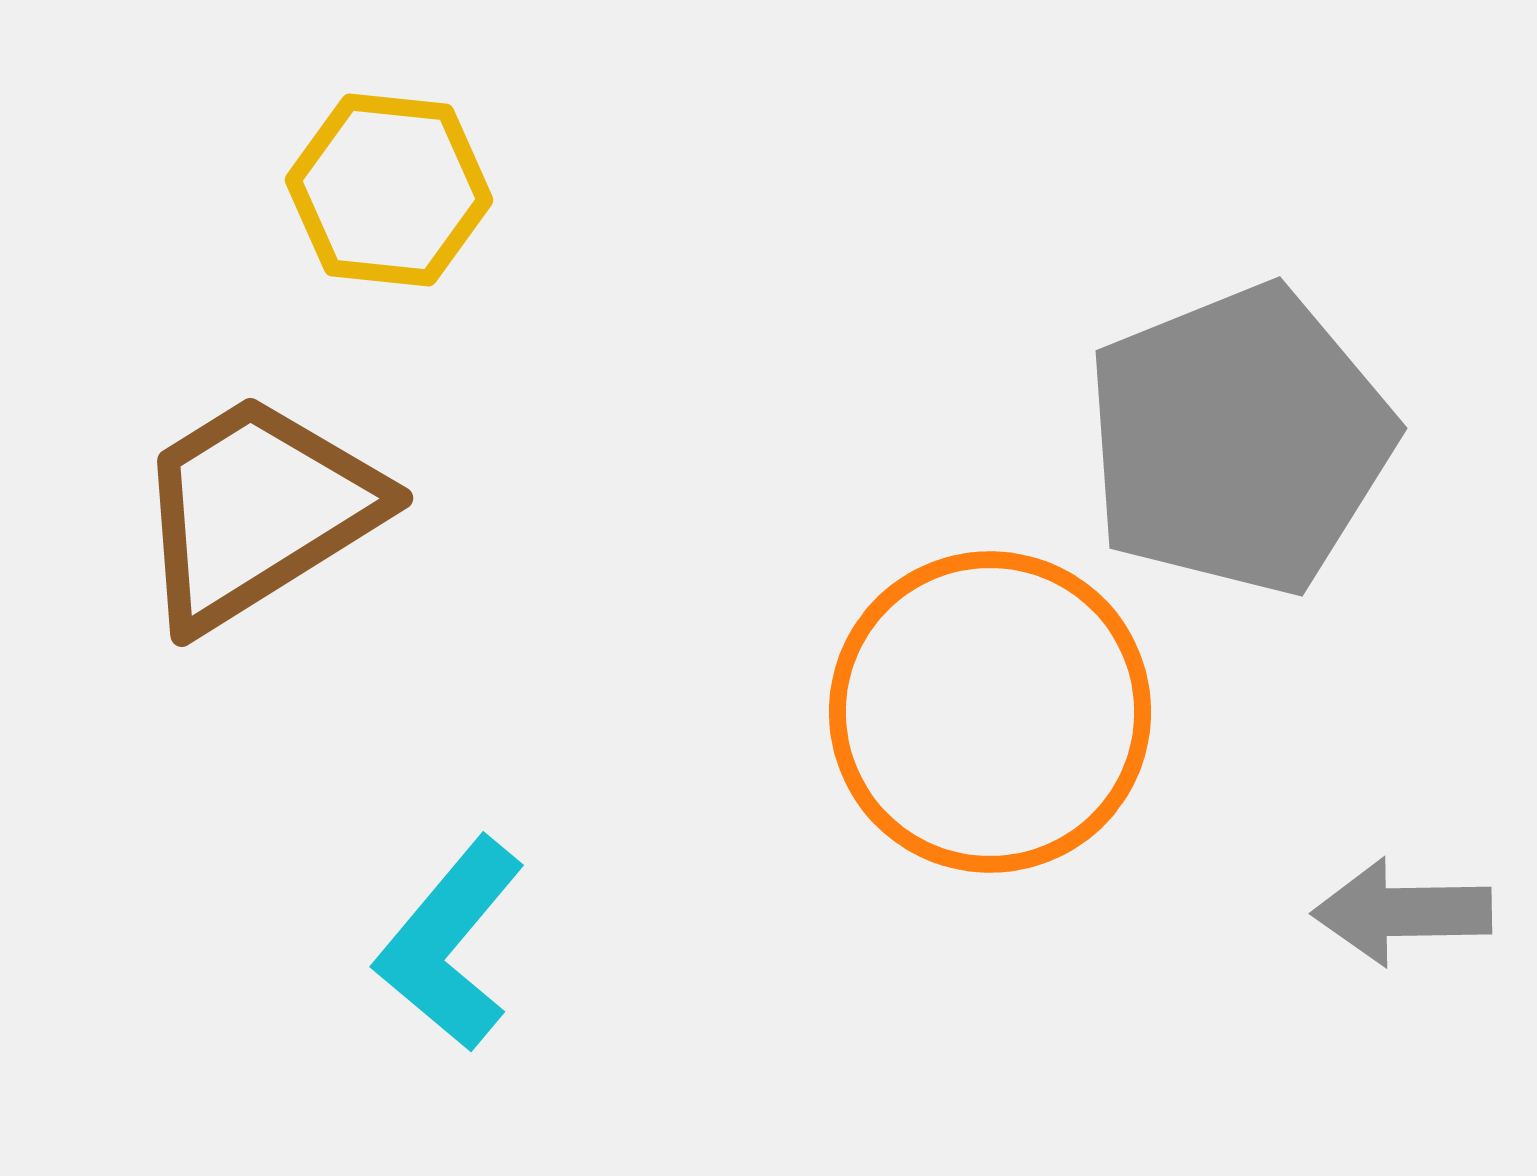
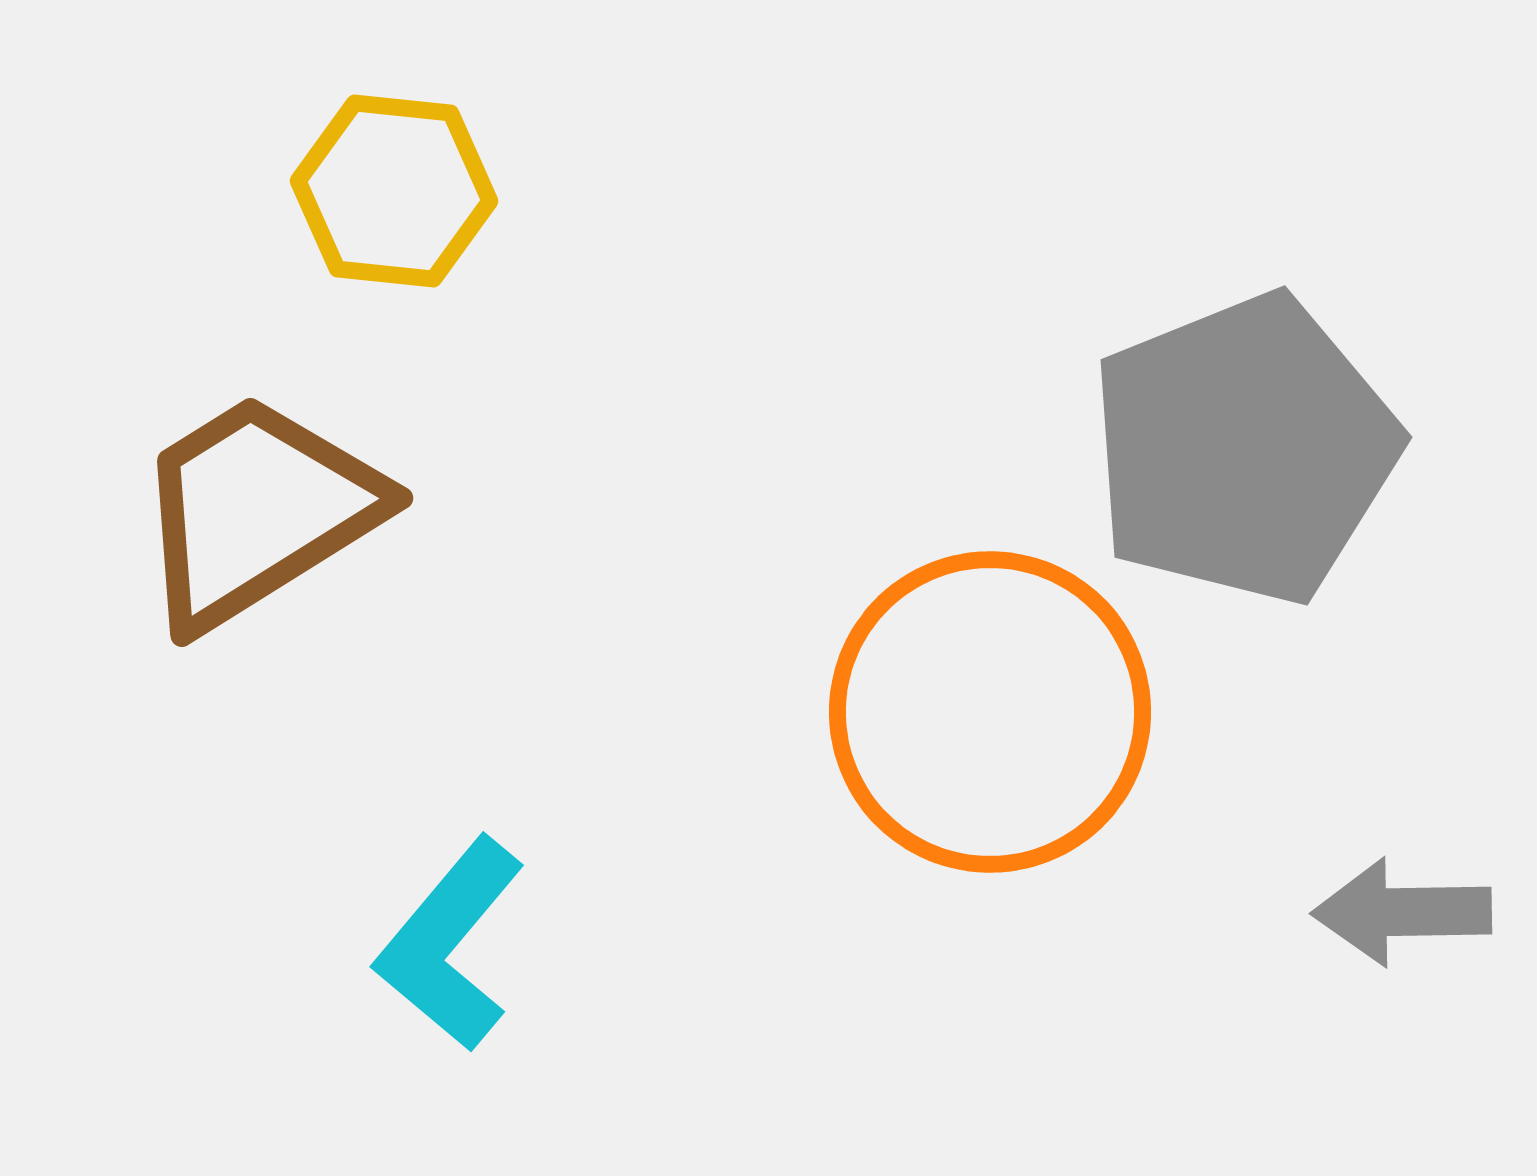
yellow hexagon: moved 5 px right, 1 px down
gray pentagon: moved 5 px right, 9 px down
